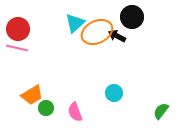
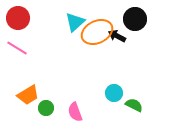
black circle: moved 3 px right, 2 px down
cyan triangle: moved 1 px up
red circle: moved 11 px up
pink line: rotated 20 degrees clockwise
orange trapezoid: moved 4 px left
green semicircle: moved 27 px left, 6 px up; rotated 78 degrees clockwise
